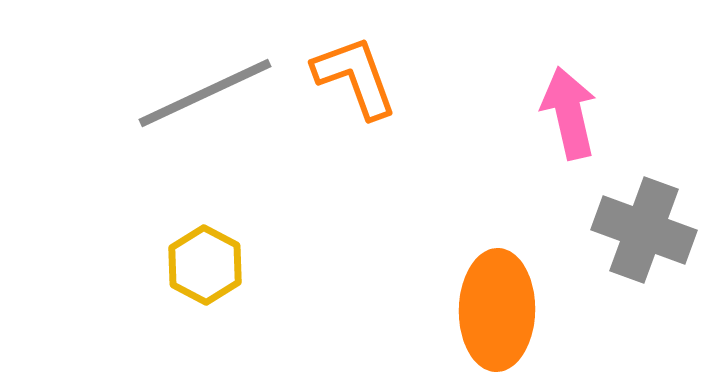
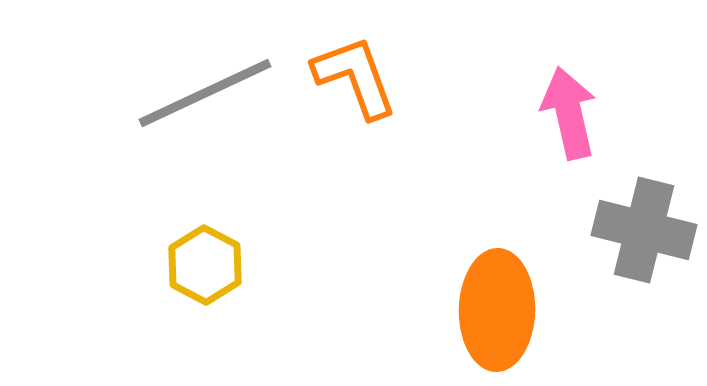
gray cross: rotated 6 degrees counterclockwise
